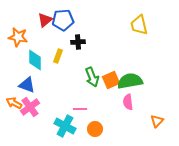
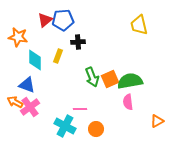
orange square: moved 1 px left, 1 px up
orange arrow: moved 1 px right, 1 px up
orange triangle: rotated 16 degrees clockwise
orange circle: moved 1 px right
